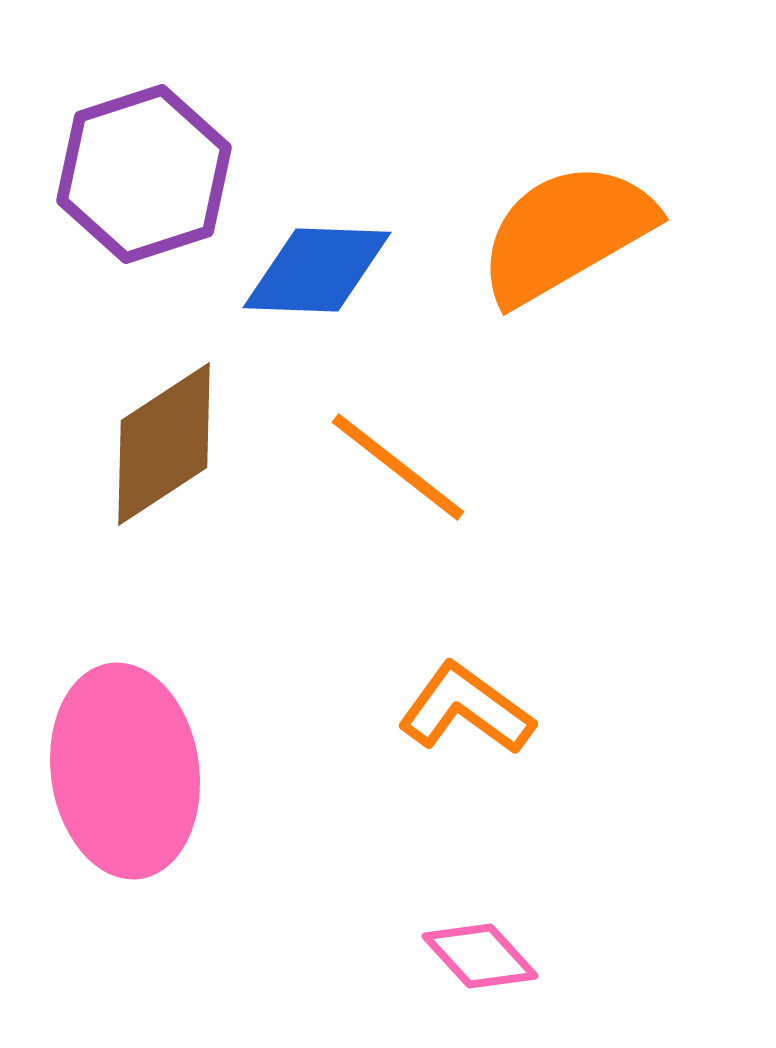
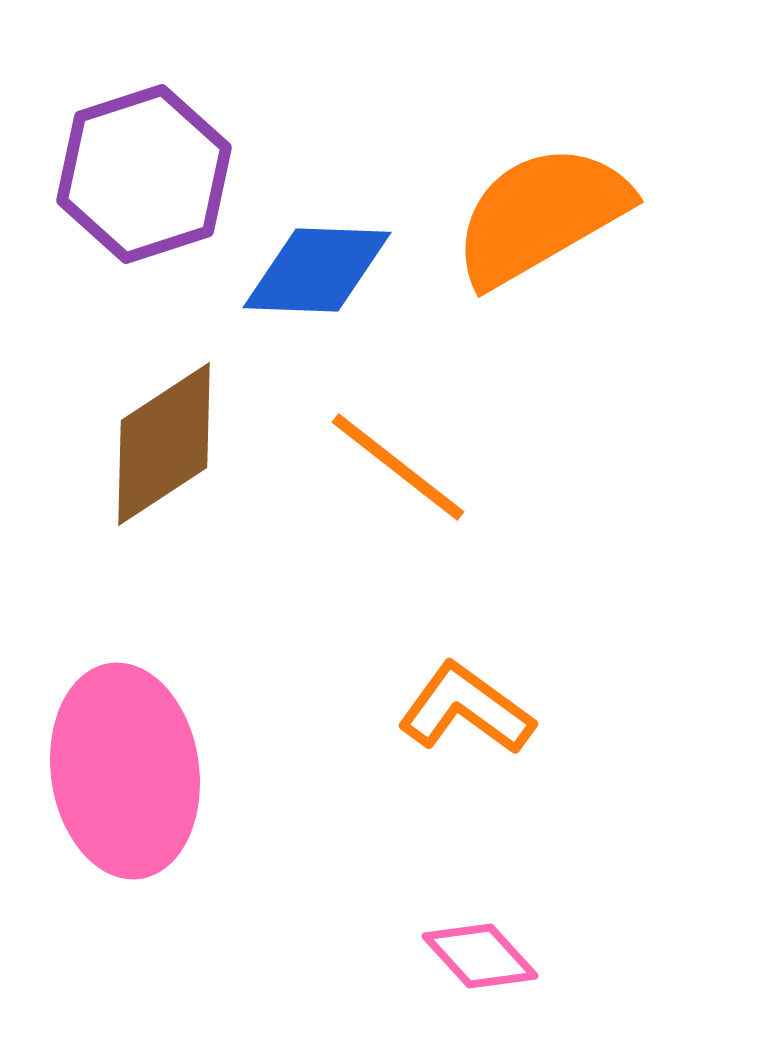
orange semicircle: moved 25 px left, 18 px up
